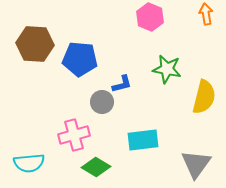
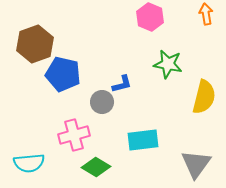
brown hexagon: rotated 24 degrees counterclockwise
blue pentagon: moved 17 px left, 15 px down; rotated 8 degrees clockwise
green star: moved 1 px right, 5 px up
